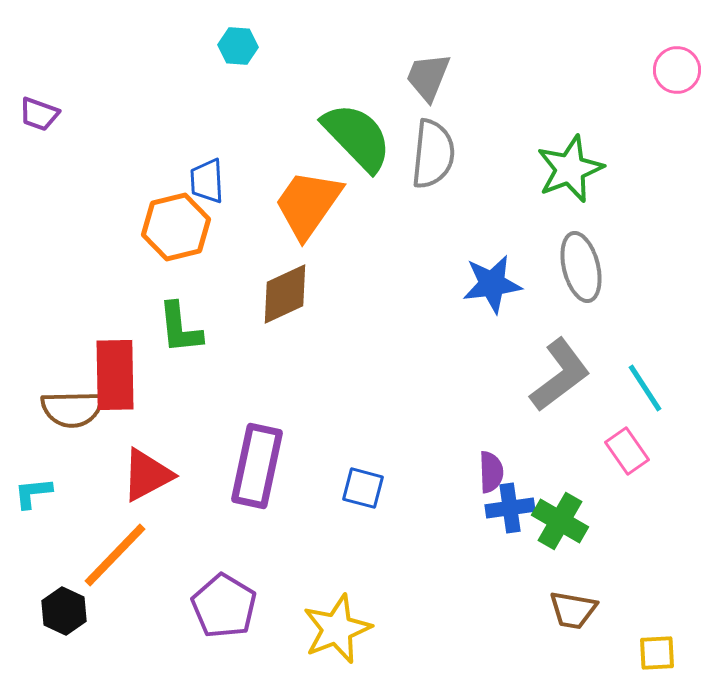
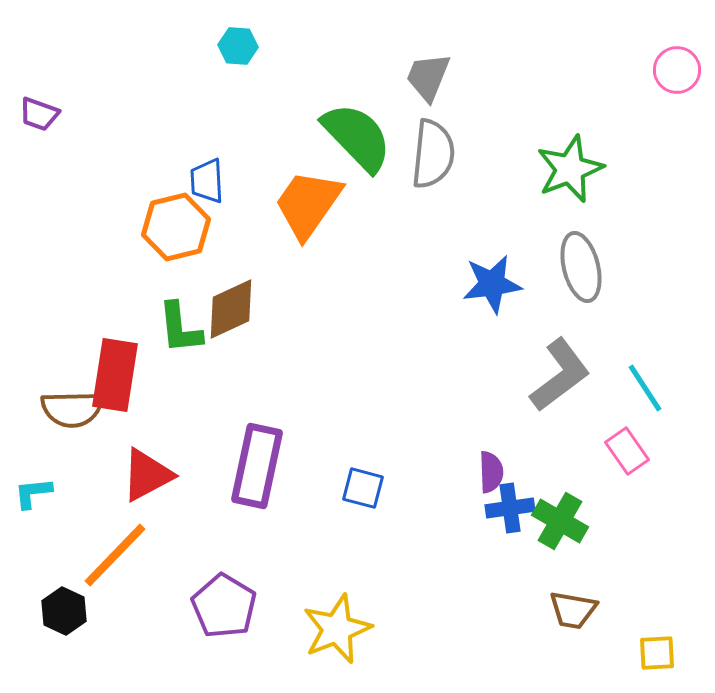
brown diamond: moved 54 px left, 15 px down
red rectangle: rotated 10 degrees clockwise
